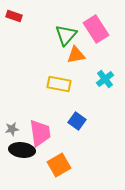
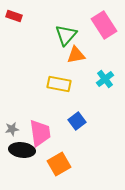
pink rectangle: moved 8 px right, 4 px up
blue square: rotated 18 degrees clockwise
orange square: moved 1 px up
